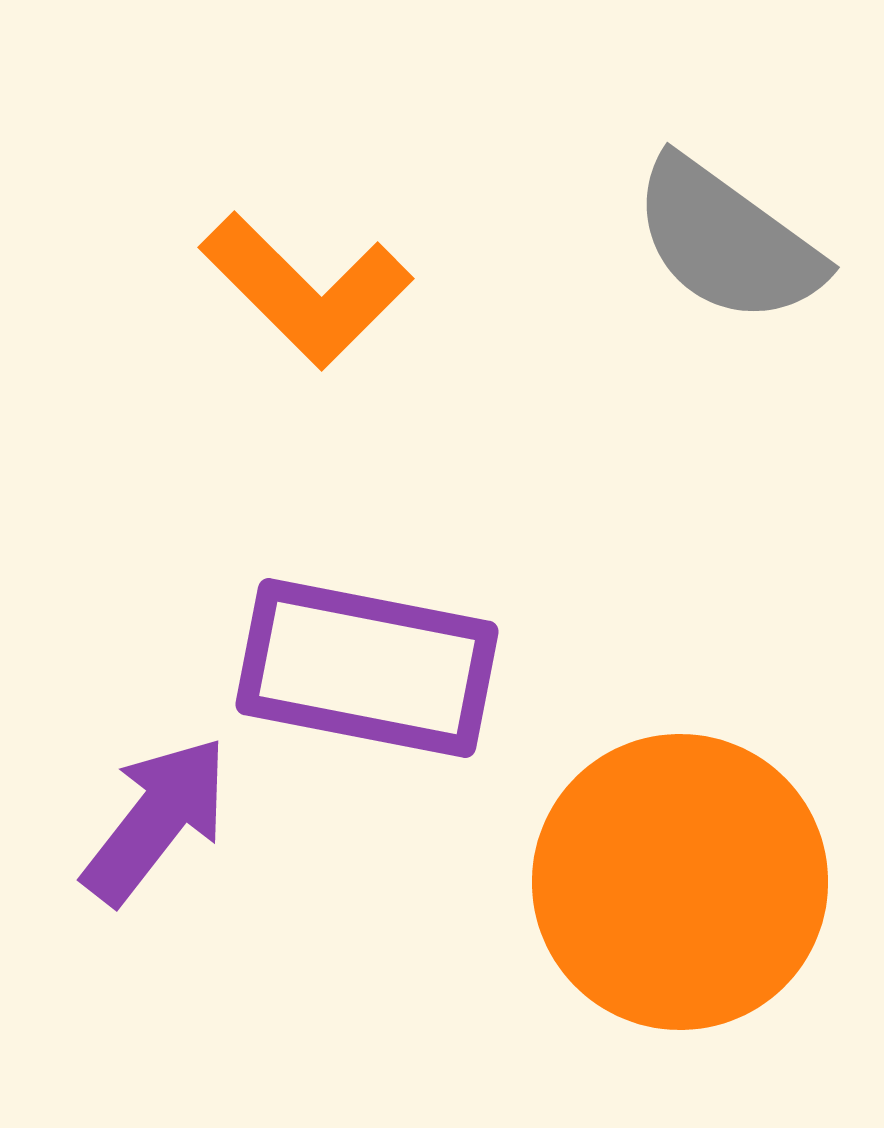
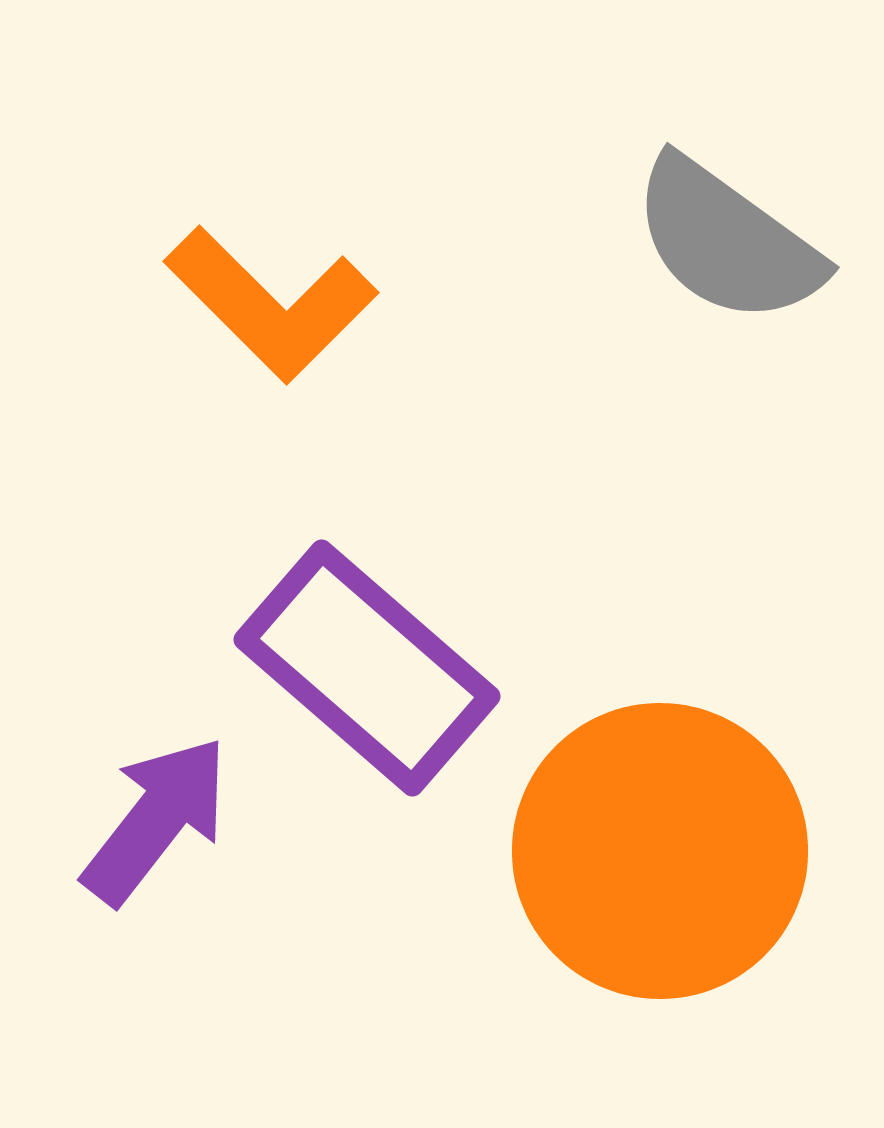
orange L-shape: moved 35 px left, 14 px down
purple rectangle: rotated 30 degrees clockwise
orange circle: moved 20 px left, 31 px up
